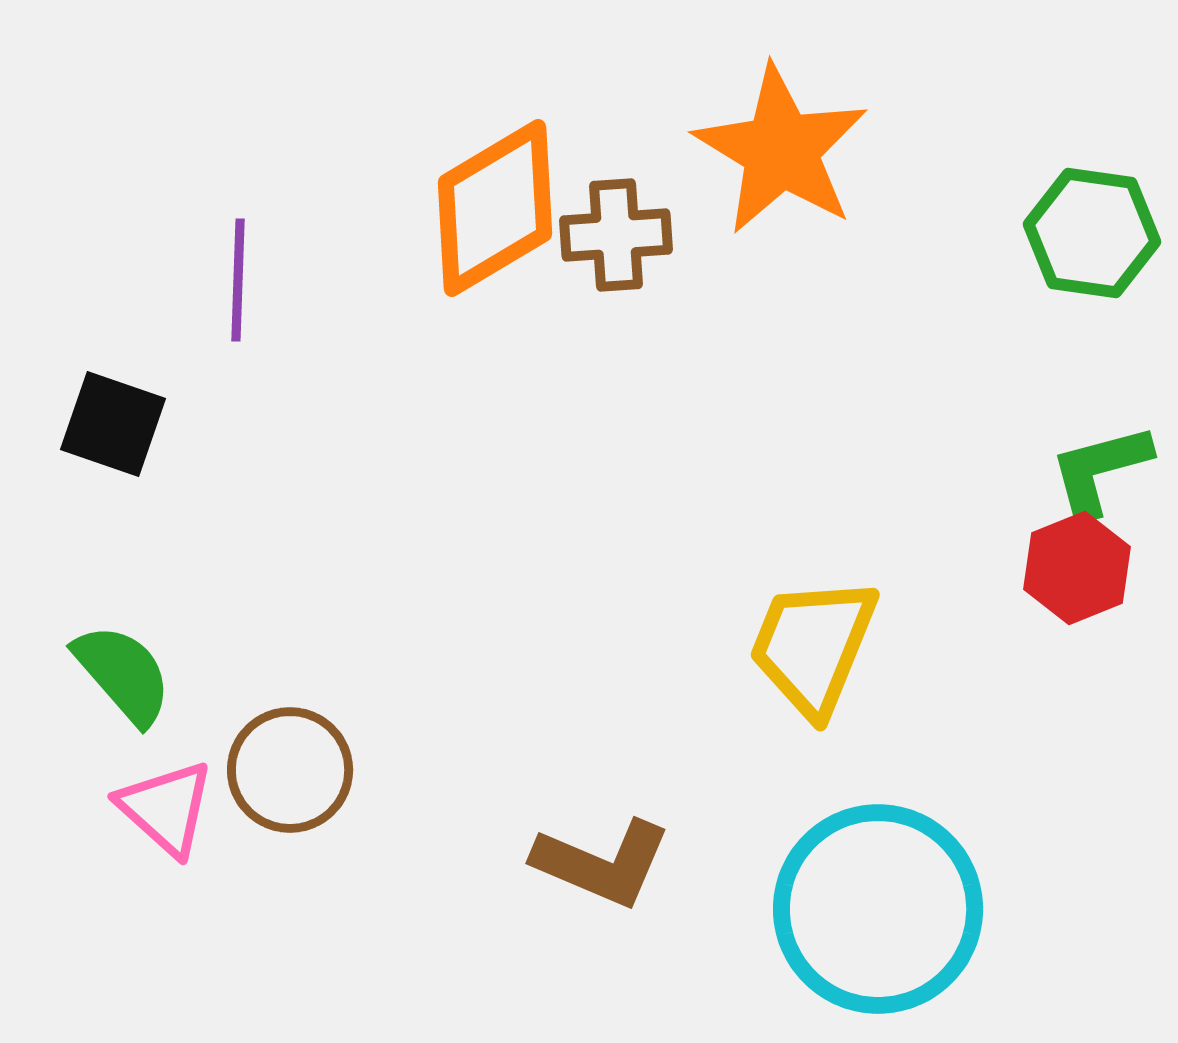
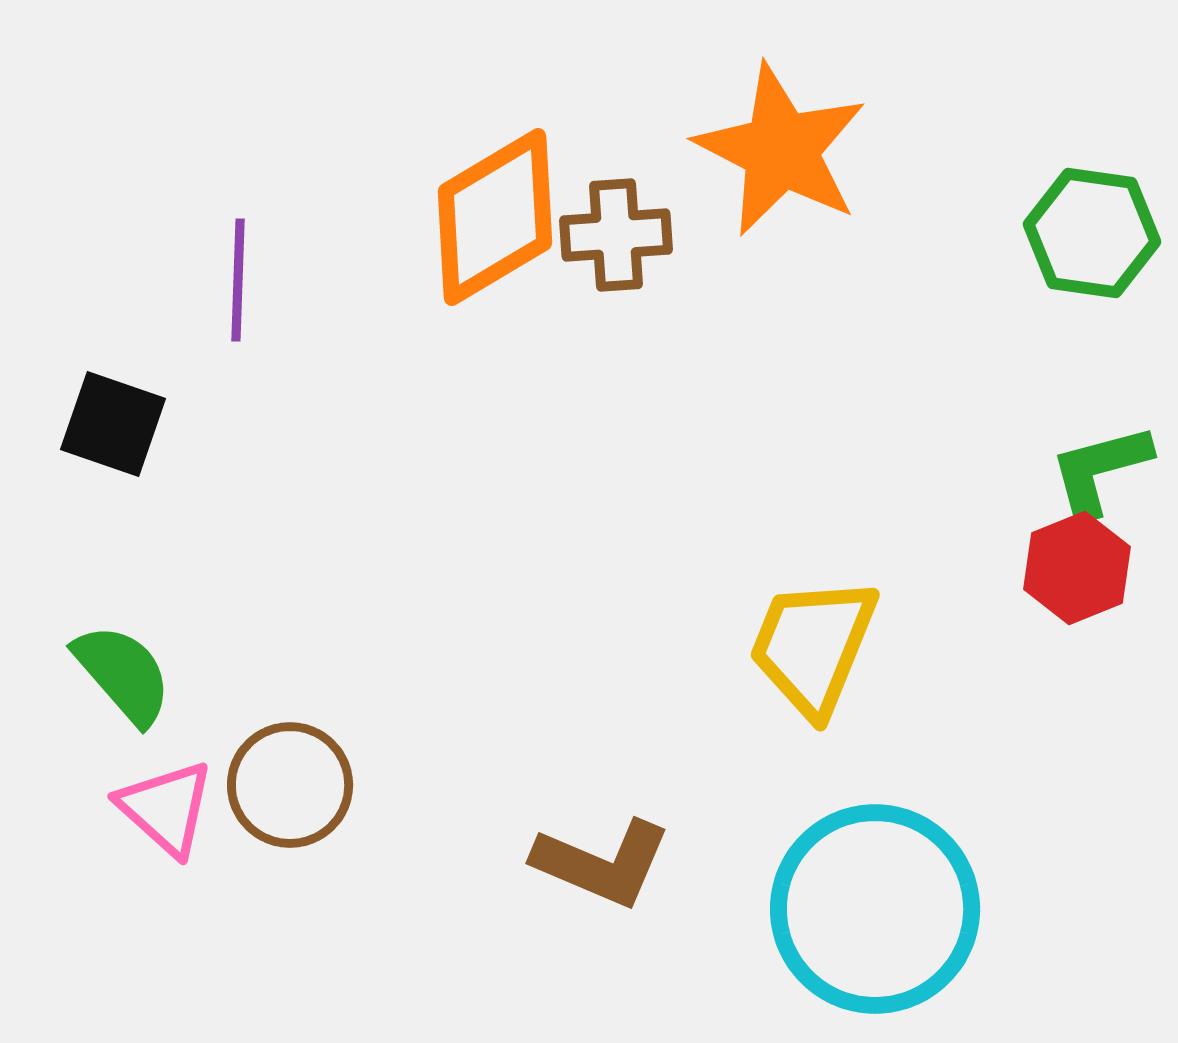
orange star: rotated 4 degrees counterclockwise
orange diamond: moved 9 px down
brown circle: moved 15 px down
cyan circle: moved 3 px left
